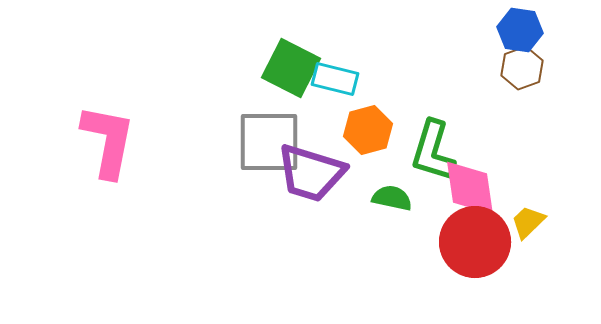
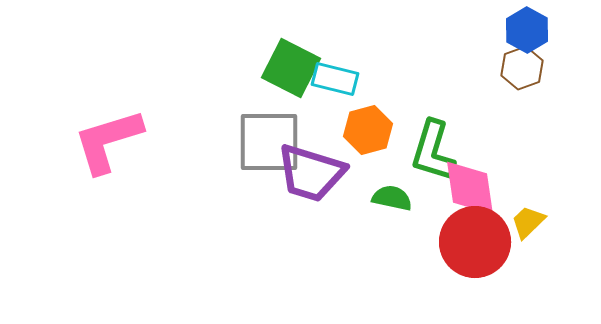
blue hexagon: moved 7 px right; rotated 21 degrees clockwise
pink L-shape: rotated 118 degrees counterclockwise
